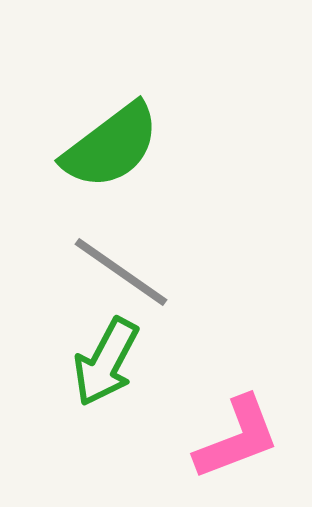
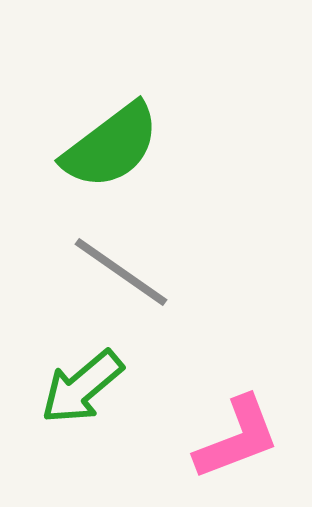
green arrow: moved 24 px left, 25 px down; rotated 22 degrees clockwise
